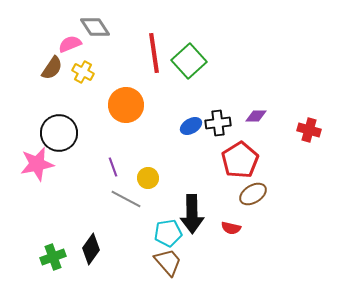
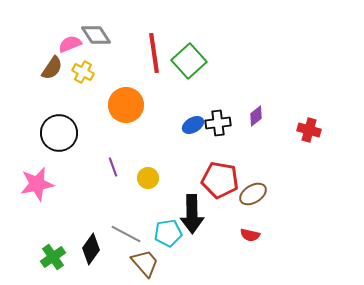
gray diamond: moved 1 px right, 8 px down
purple diamond: rotated 40 degrees counterclockwise
blue ellipse: moved 2 px right, 1 px up
red pentagon: moved 20 px left, 20 px down; rotated 30 degrees counterclockwise
pink star: moved 20 px down
gray line: moved 35 px down
red semicircle: moved 19 px right, 7 px down
green cross: rotated 15 degrees counterclockwise
brown trapezoid: moved 23 px left, 1 px down
